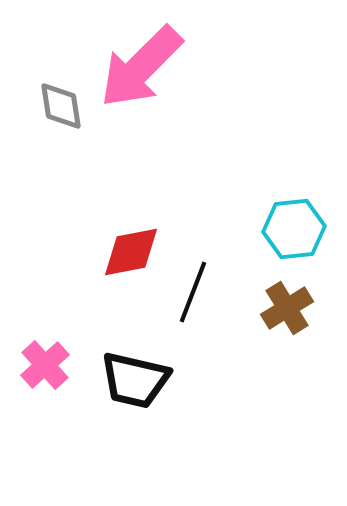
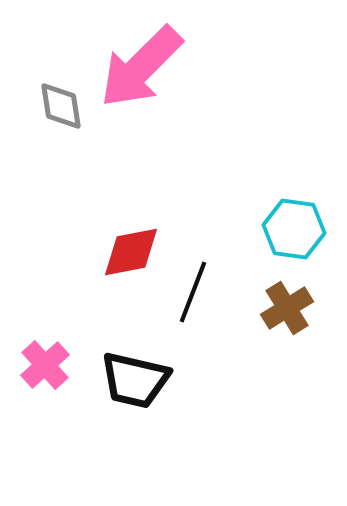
cyan hexagon: rotated 14 degrees clockwise
